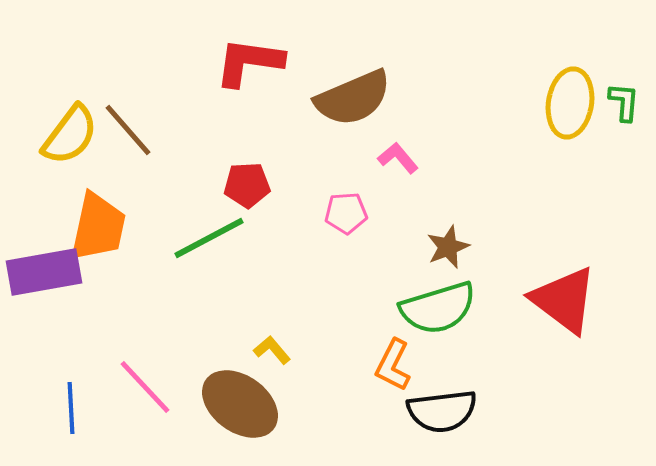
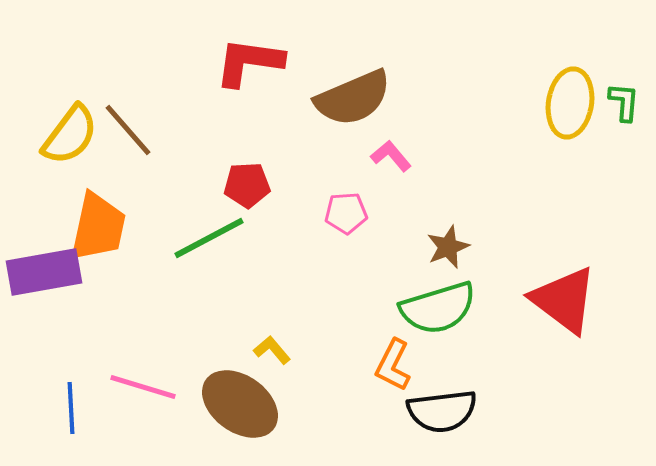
pink L-shape: moved 7 px left, 2 px up
pink line: moved 2 px left; rotated 30 degrees counterclockwise
